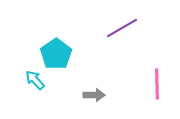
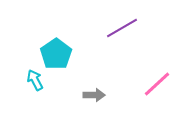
cyan arrow: rotated 15 degrees clockwise
pink line: rotated 48 degrees clockwise
